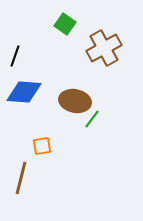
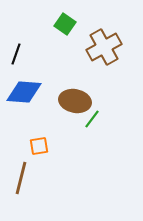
brown cross: moved 1 px up
black line: moved 1 px right, 2 px up
orange square: moved 3 px left
